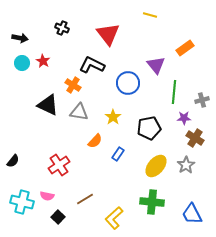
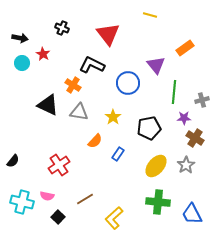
red star: moved 7 px up
green cross: moved 6 px right
